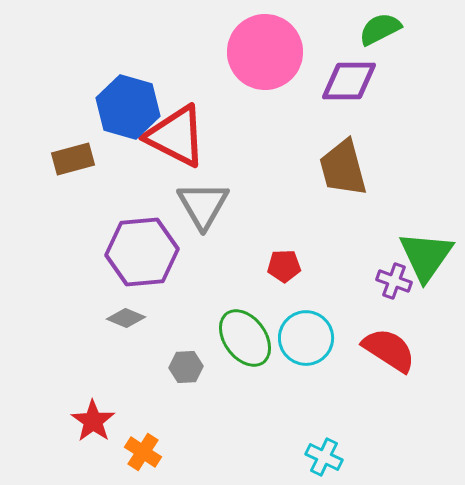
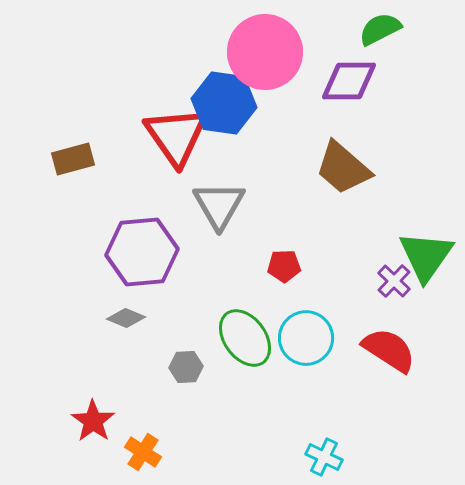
blue hexagon: moved 96 px right, 4 px up; rotated 8 degrees counterclockwise
red triangle: rotated 28 degrees clockwise
brown trapezoid: rotated 34 degrees counterclockwise
gray triangle: moved 16 px right
purple cross: rotated 24 degrees clockwise
